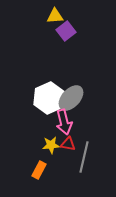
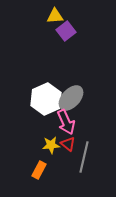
white hexagon: moved 3 px left, 1 px down
pink arrow: moved 2 px right; rotated 10 degrees counterclockwise
red triangle: rotated 28 degrees clockwise
